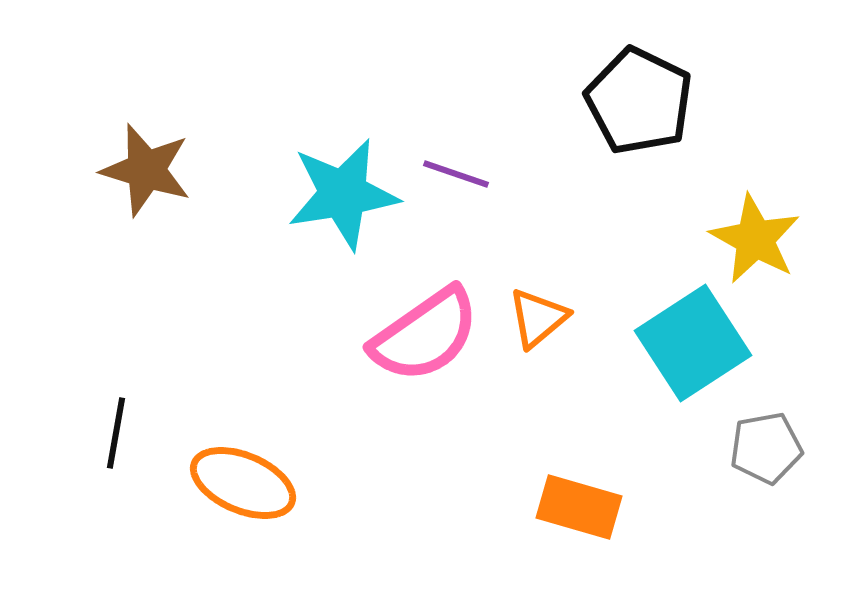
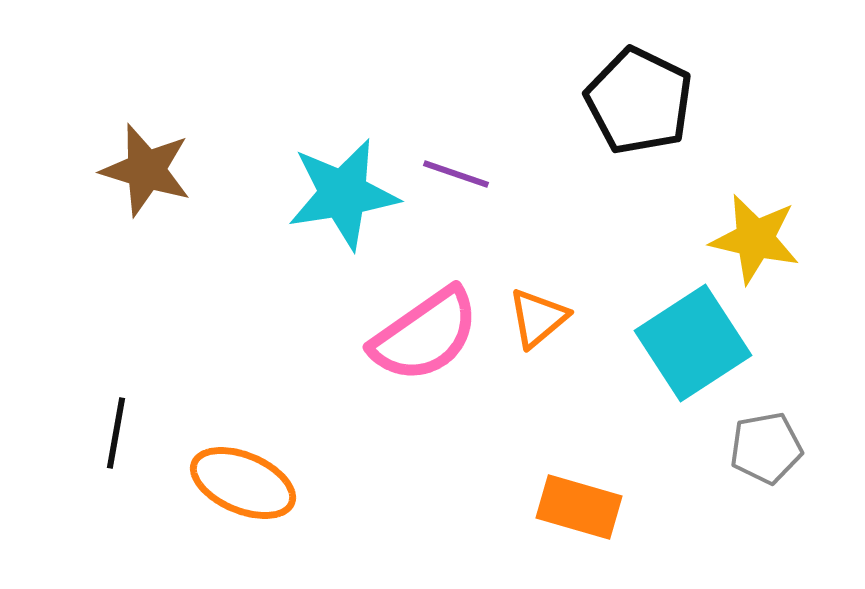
yellow star: rotated 16 degrees counterclockwise
